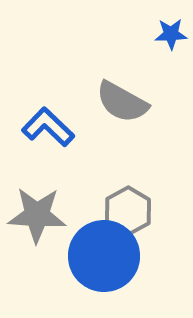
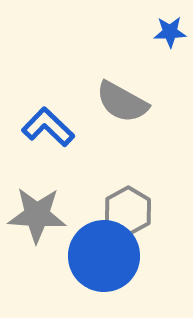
blue star: moved 1 px left, 2 px up
